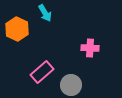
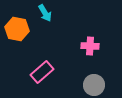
orange hexagon: rotated 15 degrees counterclockwise
pink cross: moved 2 px up
gray circle: moved 23 px right
